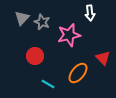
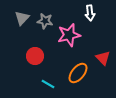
gray star: moved 3 px right, 1 px up; rotated 14 degrees counterclockwise
